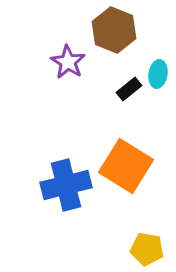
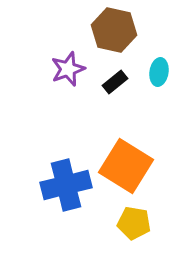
brown hexagon: rotated 9 degrees counterclockwise
purple star: moved 7 px down; rotated 20 degrees clockwise
cyan ellipse: moved 1 px right, 2 px up
black rectangle: moved 14 px left, 7 px up
yellow pentagon: moved 13 px left, 26 px up
